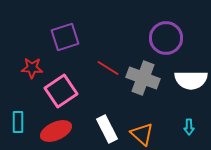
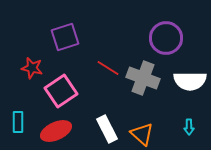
red star: rotated 10 degrees clockwise
white semicircle: moved 1 px left, 1 px down
